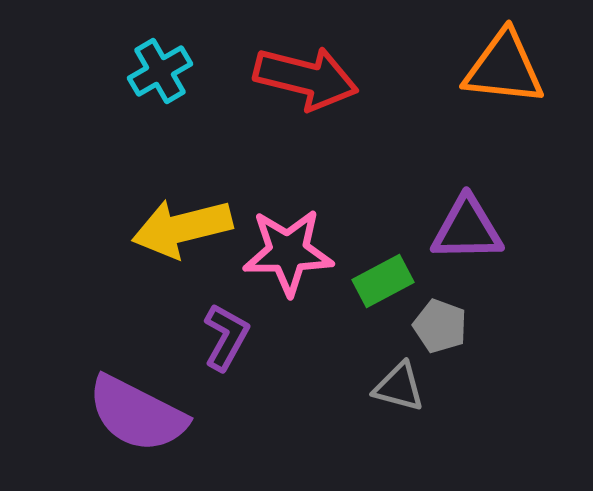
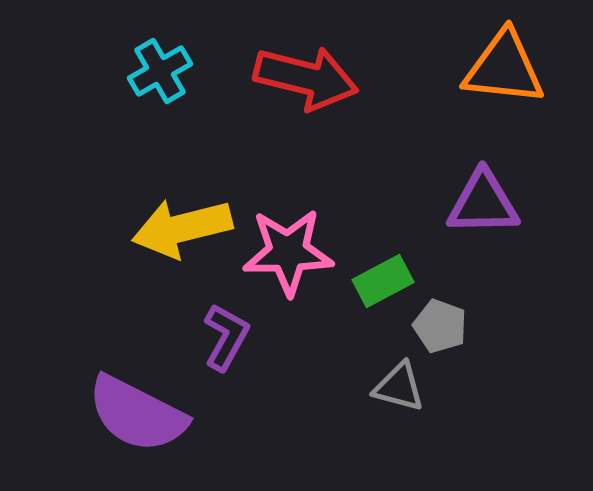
purple triangle: moved 16 px right, 26 px up
